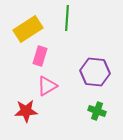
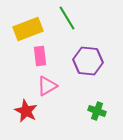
green line: rotated 35 degrees counterclockwise
yellow rectangle: rotated 12 degrees clockwise
pink rectangle: rotated 24 degrees counterclockwise
purple hexagon: moved 7 px left, 11 px up
red star: rotated 30 degrees clockwise
